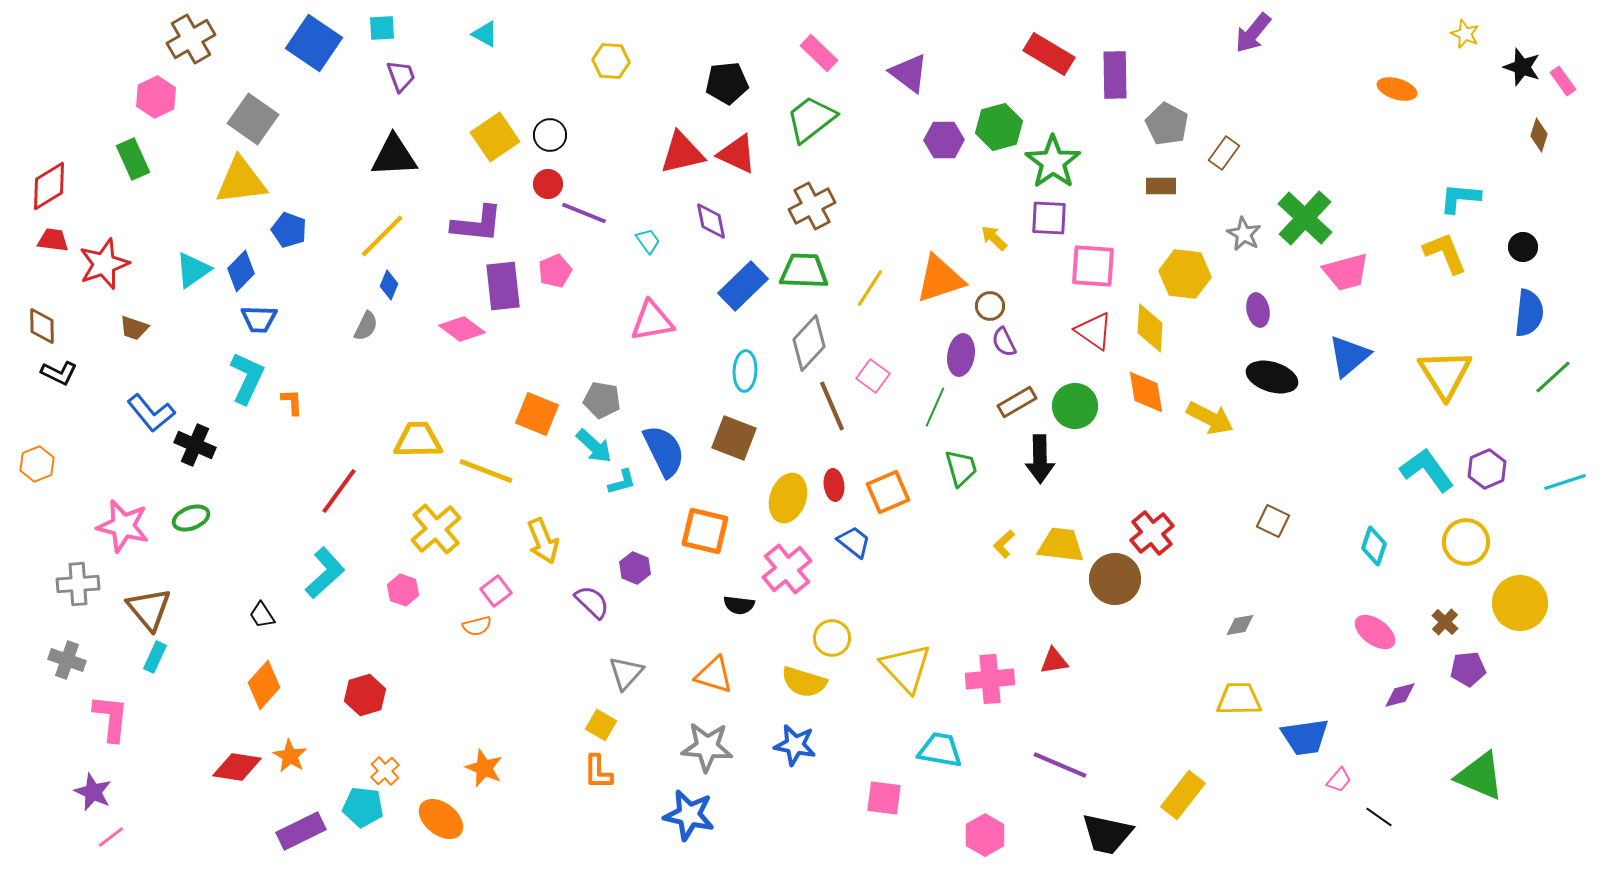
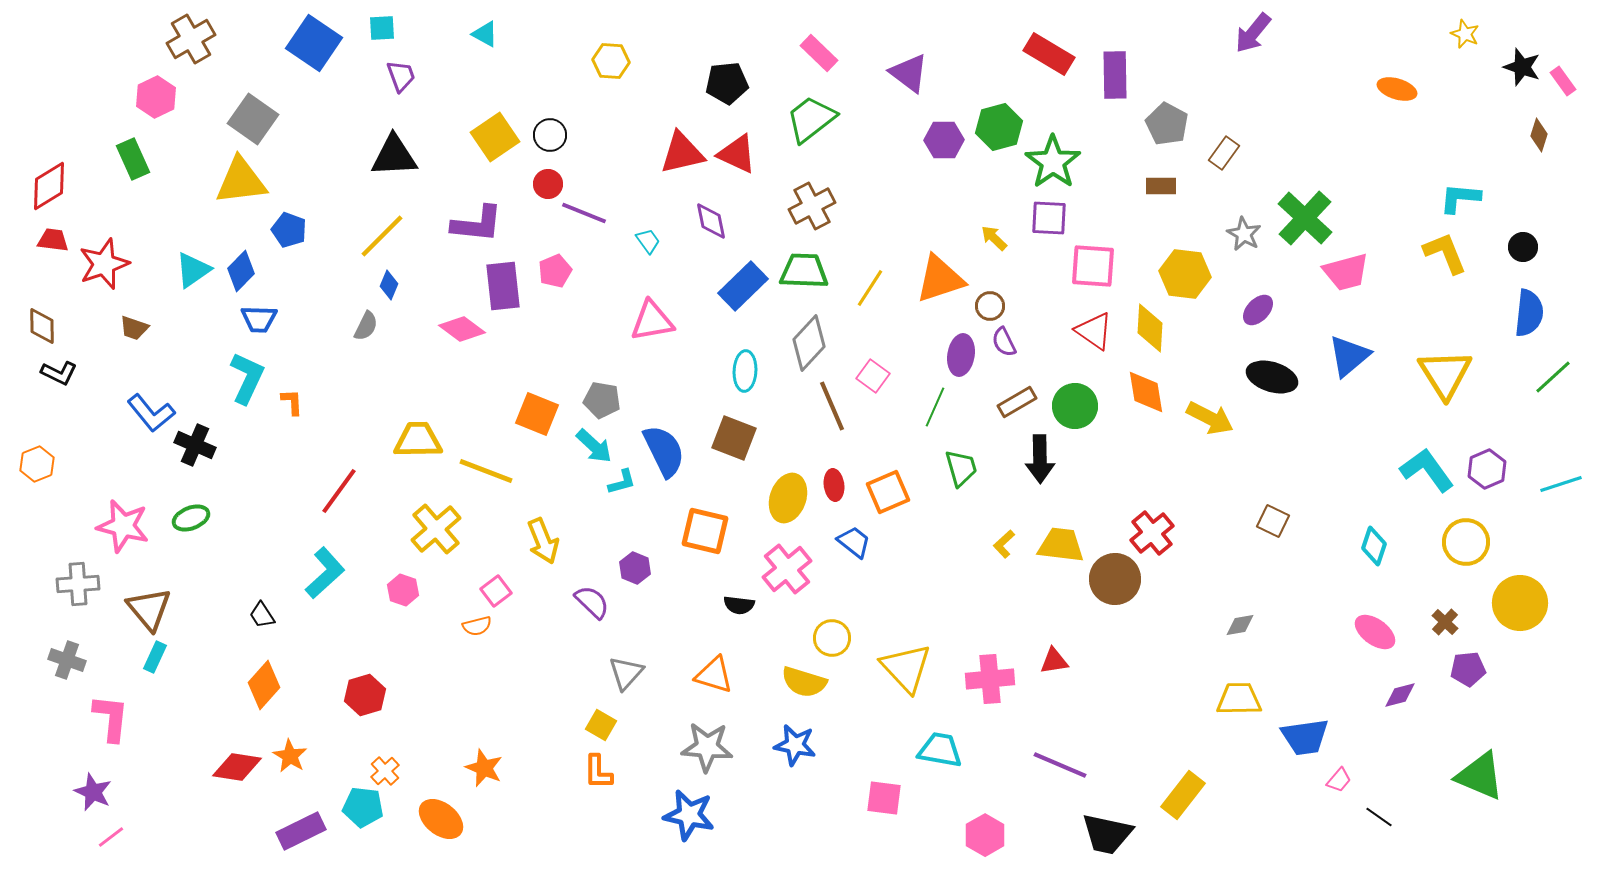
purple ellipse at (1258, 310): rotated 56 degrees clockwise
cyan line at (1565, 482): moved 4 px left, 2 px down
